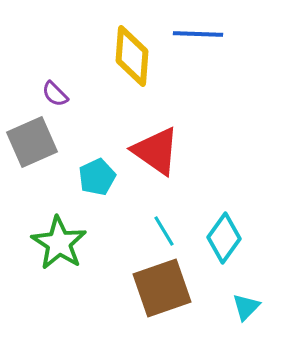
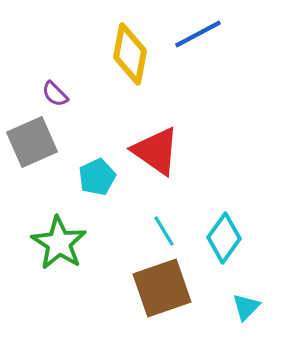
blue line: rotated 30 degrees counterclockwise
yellow diamond: moved 2 px left, 2 px up; rotated 6 degrees clockwise
